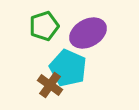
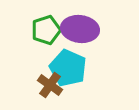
green pentagon: moved 2 px right, 4 px down
purple ellipse: moved 8 px left, 4 px up; rotated 36 degrees clockwise
